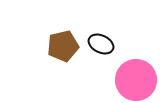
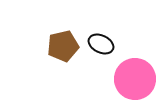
pink circle: moved 1 px left, 1 px up
